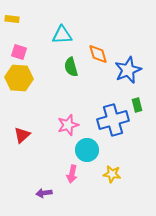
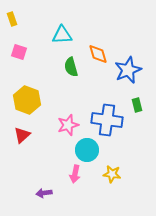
yellow rectangle: rotated 64 degrees clockwise
yellow hexagon: moved 8 px right, 22 px down; rotated 16 degrees clockwise
blue cross: moved 6 px left; rotated 24 degrees clockwise
pink arrow: moved 3 px right
